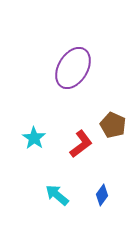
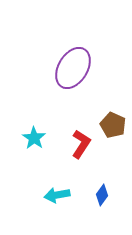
red L-shape: rotated 20 degrees counterclockwise
cyan arrow: rotated 50 degrees counterclockwise
